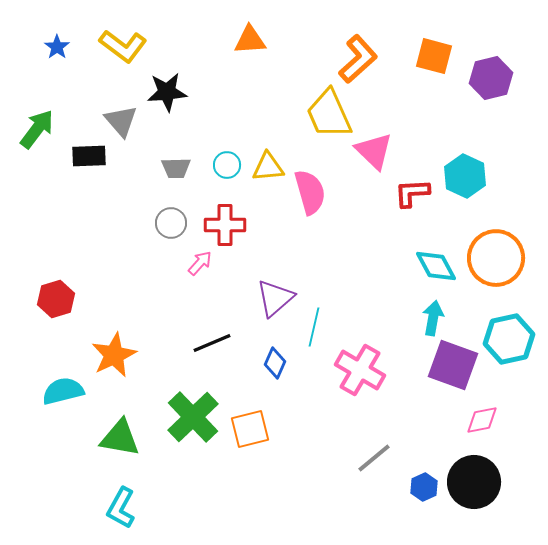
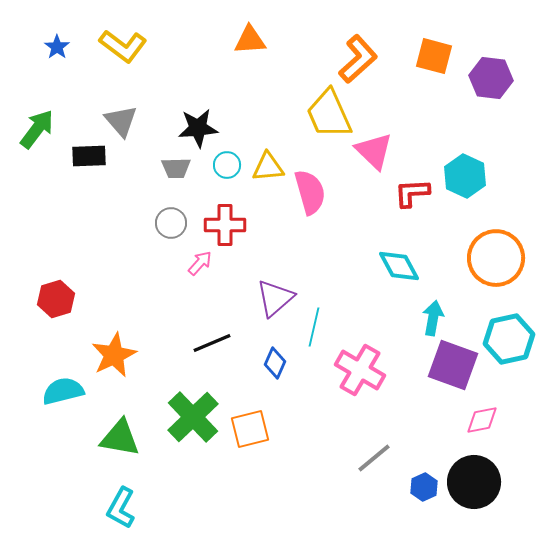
purple hexagon at (491, 78): rotated 21 degrees clockwise
black star at (167, 92): moved 31 px right, 36 px down
cyan diamond at (436, 266): moved 37 px left
